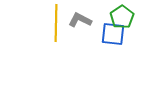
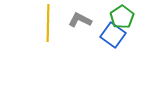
yellow line: moved 8 px left
blue square: moved 1 px down; rotated 30 degrees clockwise
